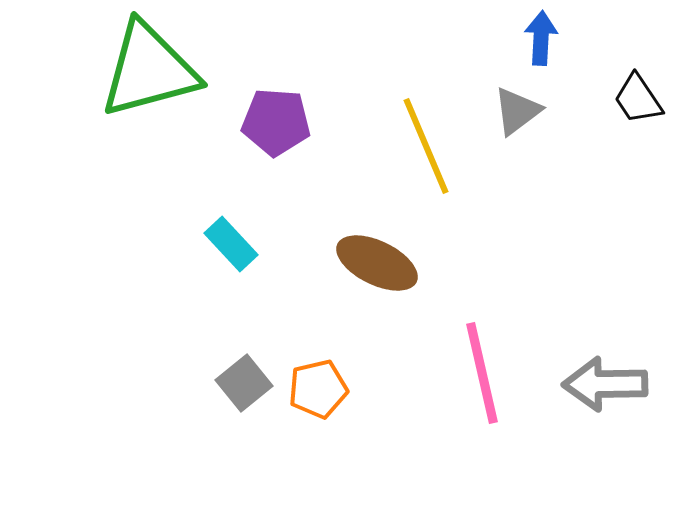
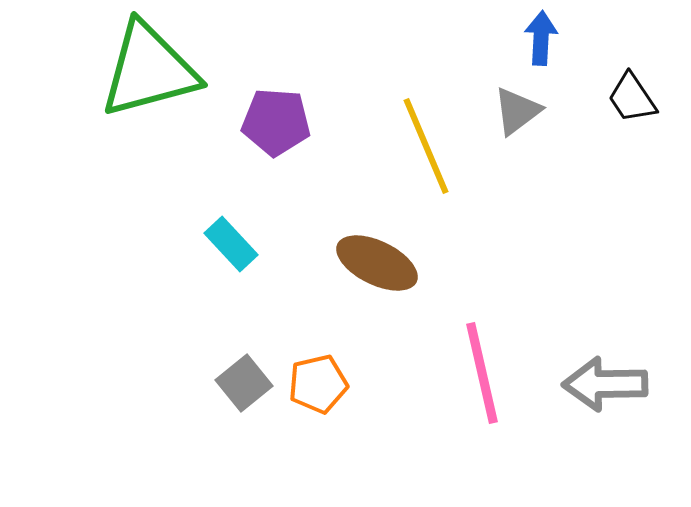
black trapezoid: moved 6 px left, 1 px up
orange pentagon: moved 5 px up
